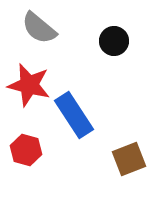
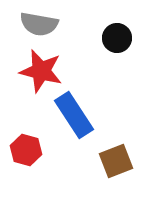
gray semicircle: moved 4 px up; rotated 30 degrees counterclockwise
black circle: moved 3 px right, 3 px up
red star: moved 12 px right, 14 px up
brown square: moved 13 px left, 2 px down
